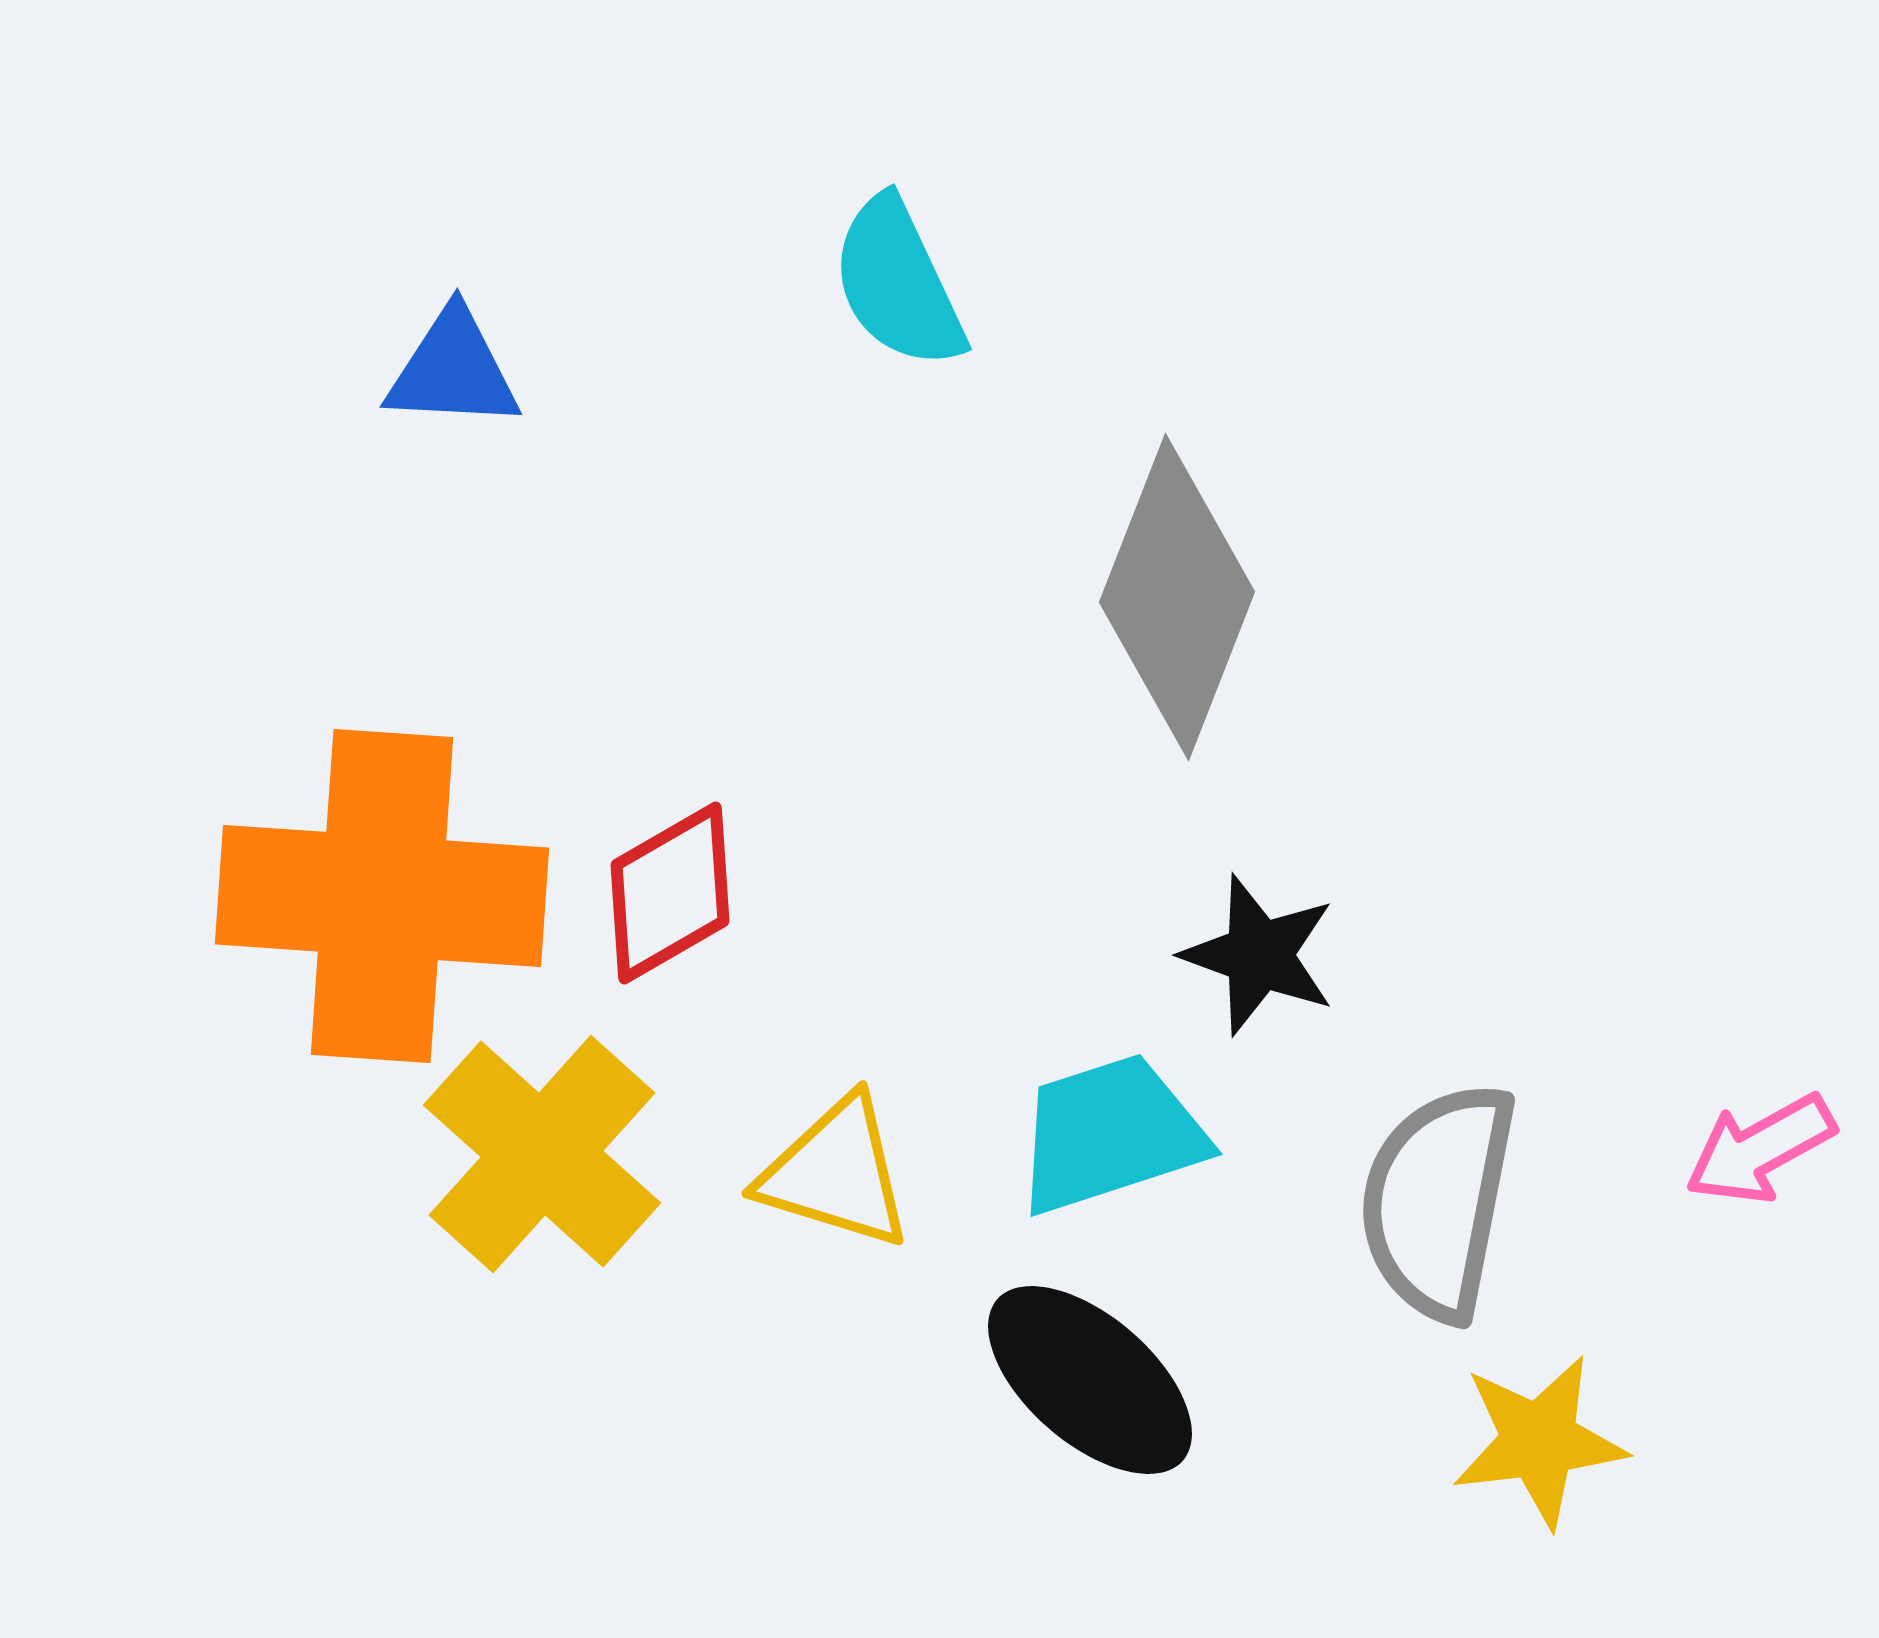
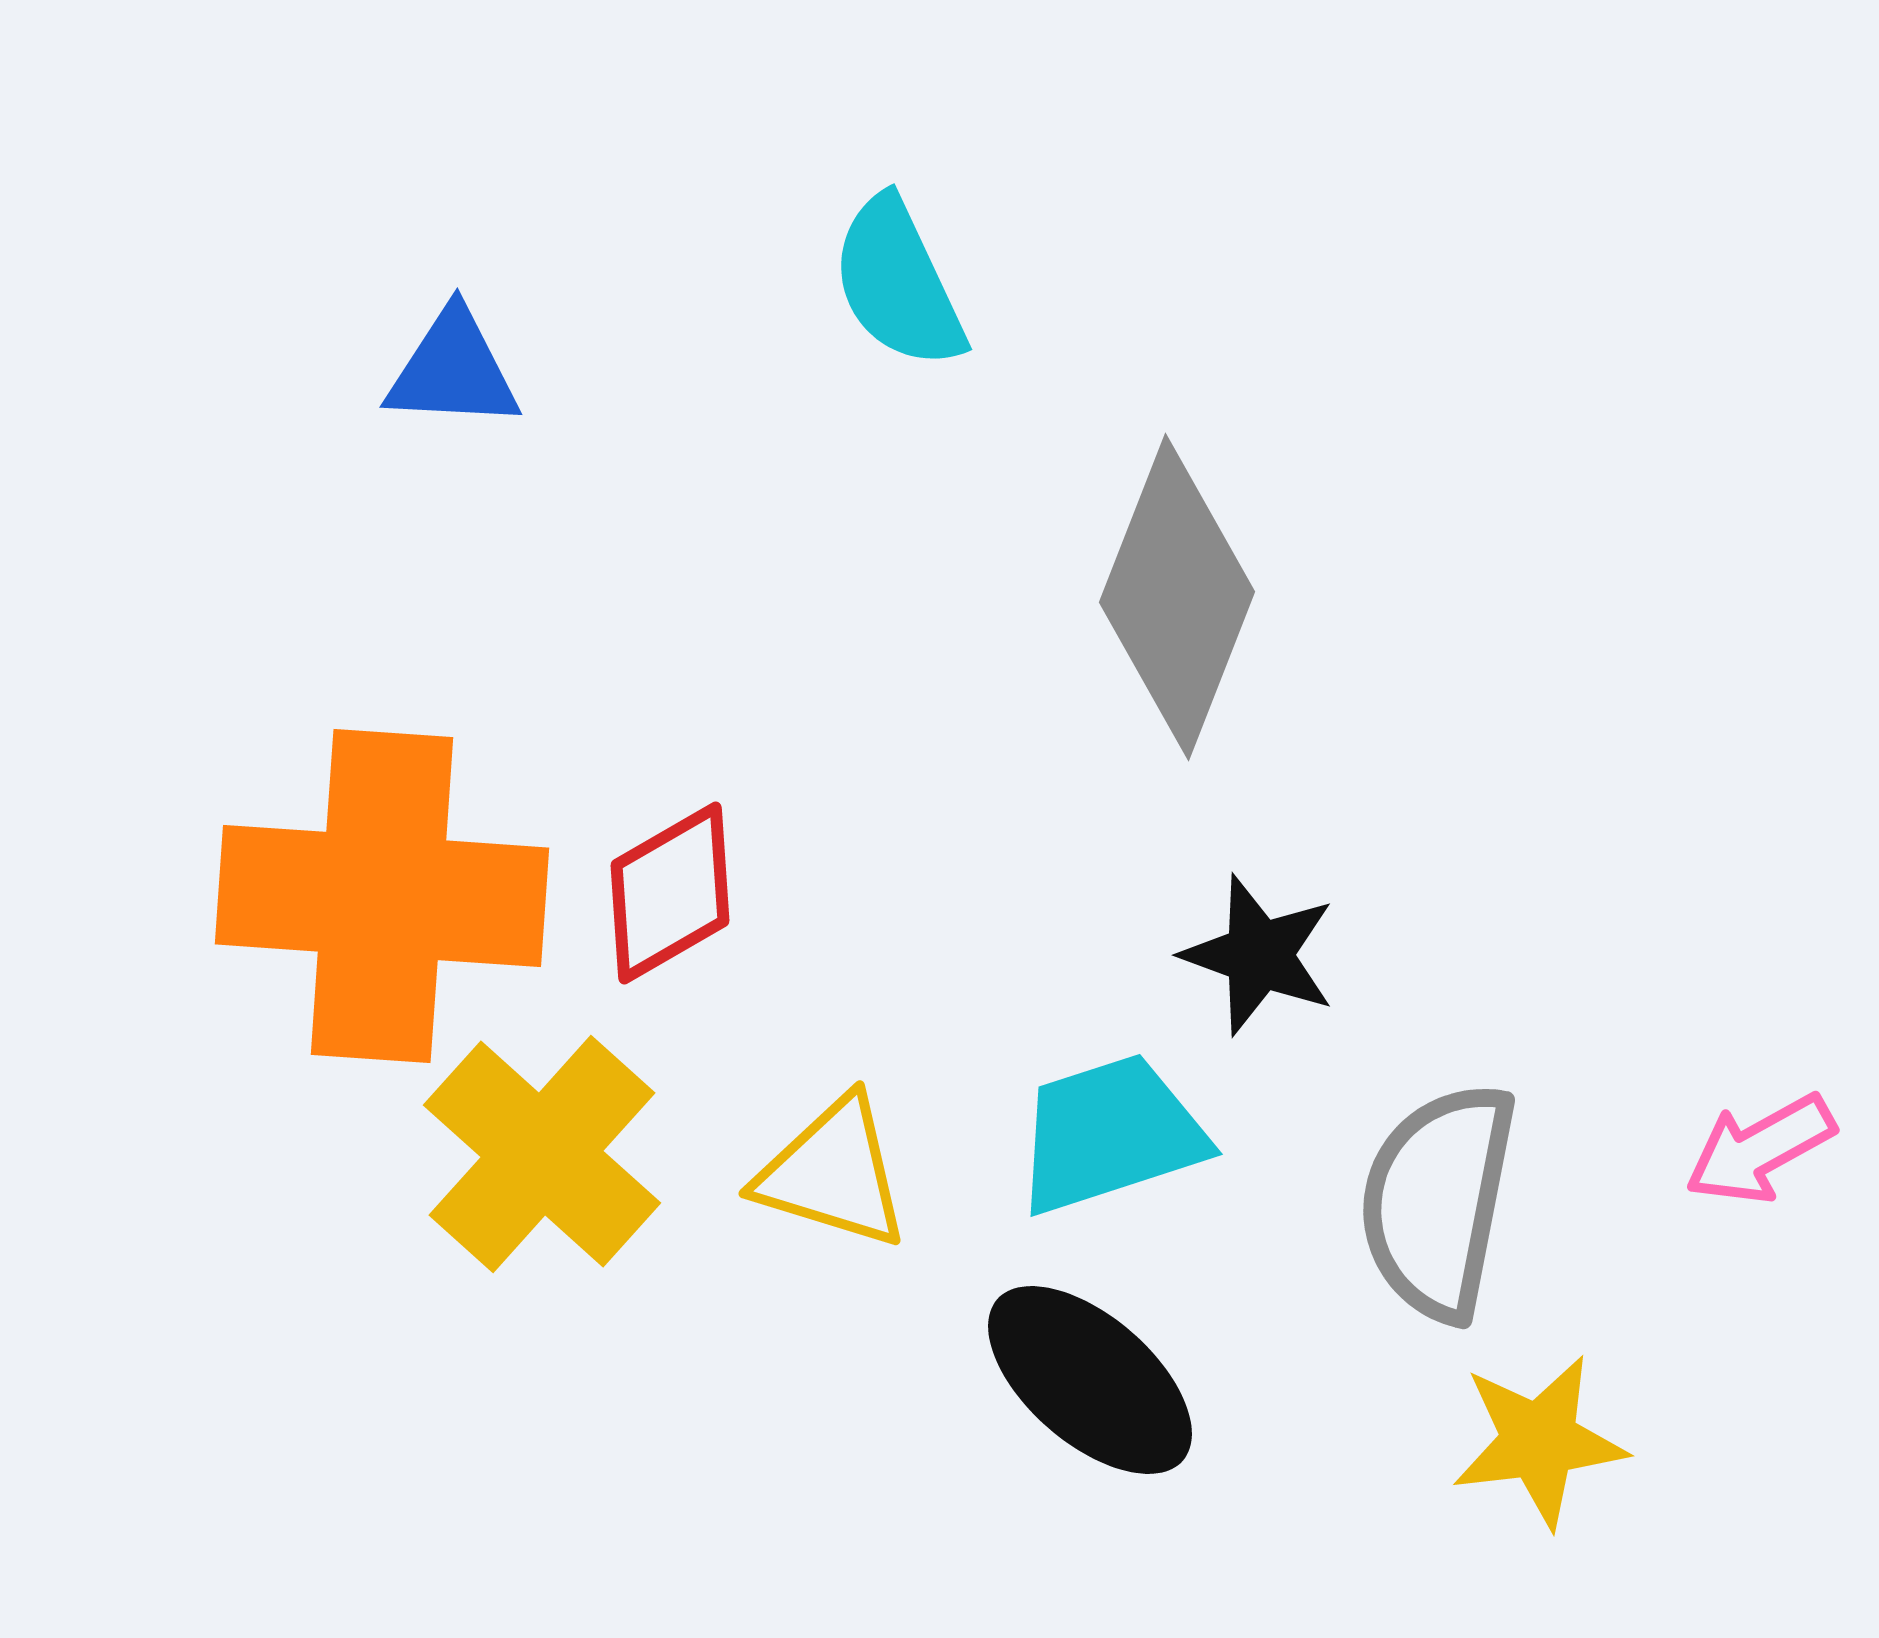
yellow triangle: moved 3 px left
